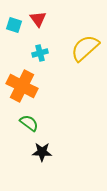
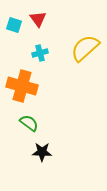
orange cross: rotated 12 degrees counterclockwise
